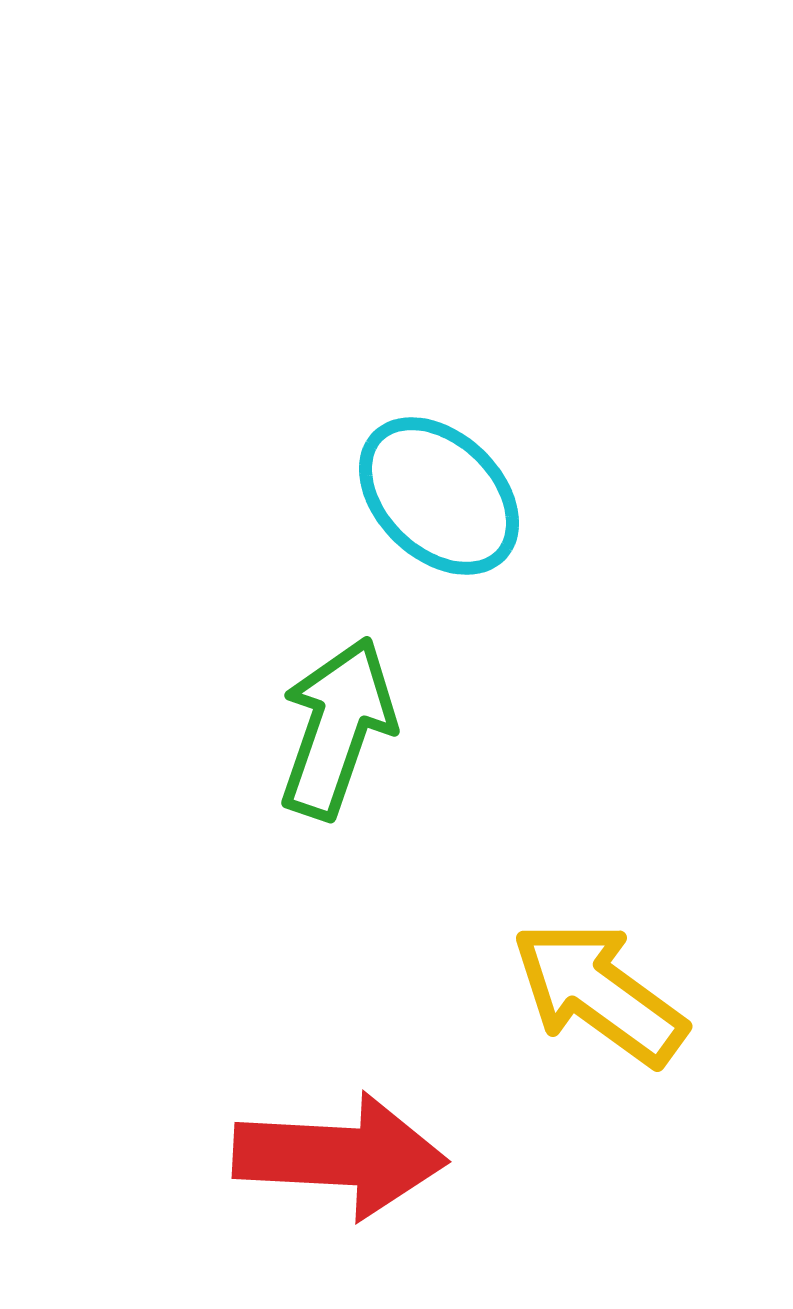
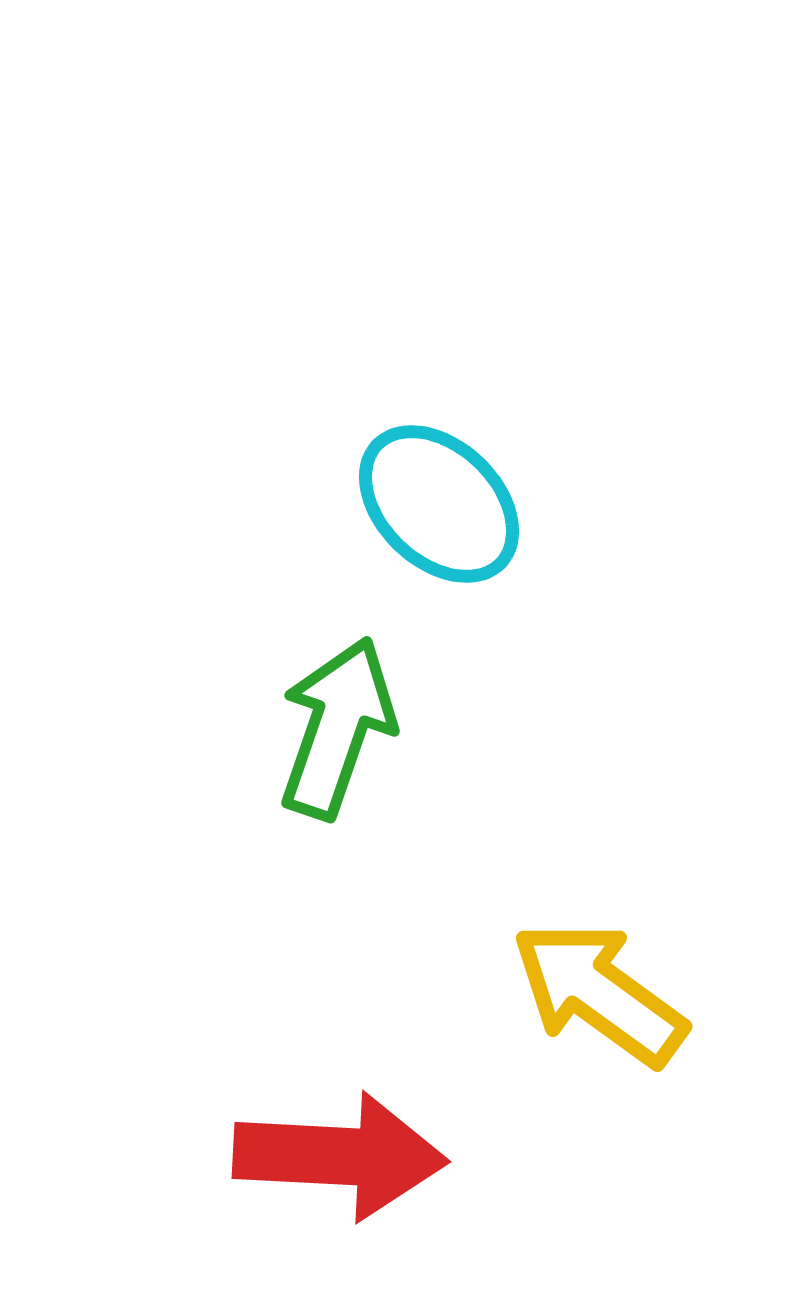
cyan ellipse: moved 8 px down
